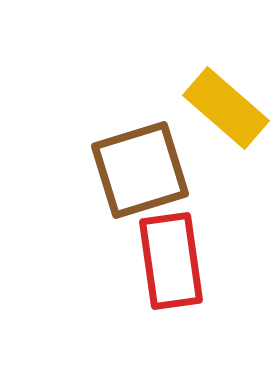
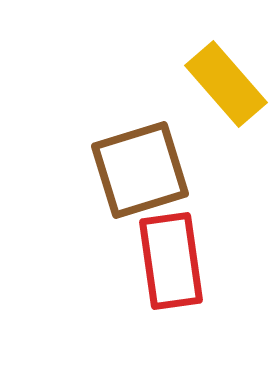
yellow rectangle: moved 24 px up; rotated 8 degrees clockwise
